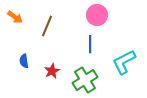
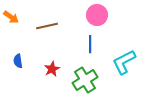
orange arrow: moved 4 px left
brown line: rotated 55 degrees clockwise
blue semicircle: moved 6 px left
red star: moved 2 px up
